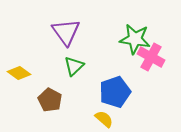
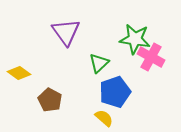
green triangle: moved 25 px right, 3 px up
yellow semicircle: moved 1 px up
